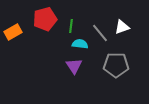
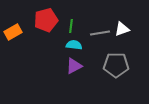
red pentagon: moved 1 px right, 1 px down
white triangle: moved 2 px down
gray line: rotated 60 degrees counterclockwise
cyan semicircle: moved 6 px left, 1 px down
purple triangle: rotated 36 degrees clockwise
